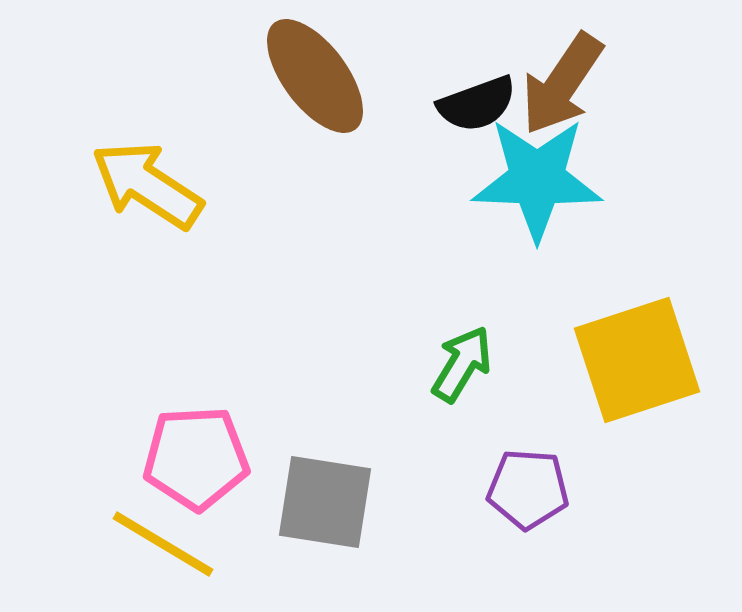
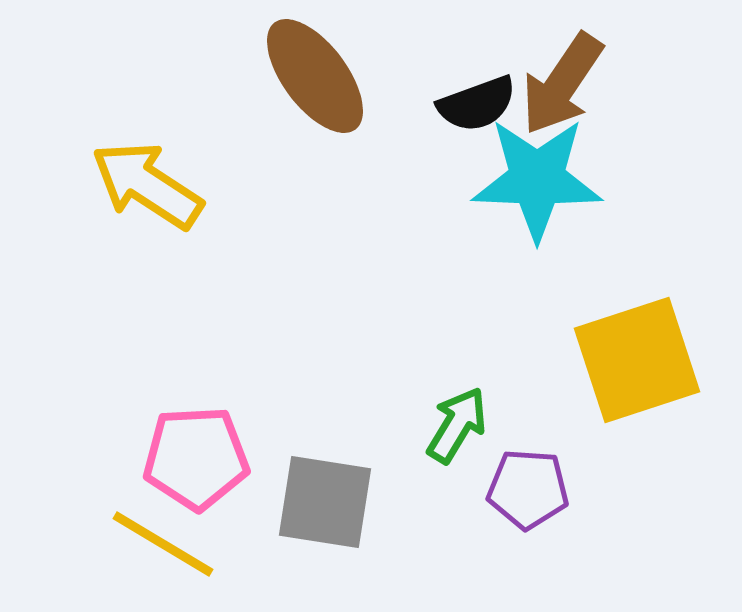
green arrow: moved 5 px left, 61 px down
